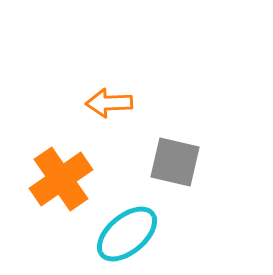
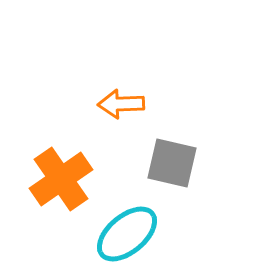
orange arrow: moved 12 px right, 1 px down
gray square: moved 3 px left, 1 px down
